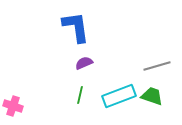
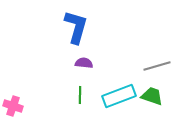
blue L-shape: rotated 24 degrees clockwise
purple semicircle: rotated 30 degrees clockwise
green line: rotated 12 degrees counterclockwise
